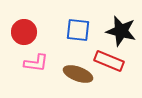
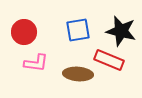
blue square: rotated 15 degrees counterclockwise
red rectangle: moved 1 px up
brown ellipse: rotated 16 degrees counterclockwise
